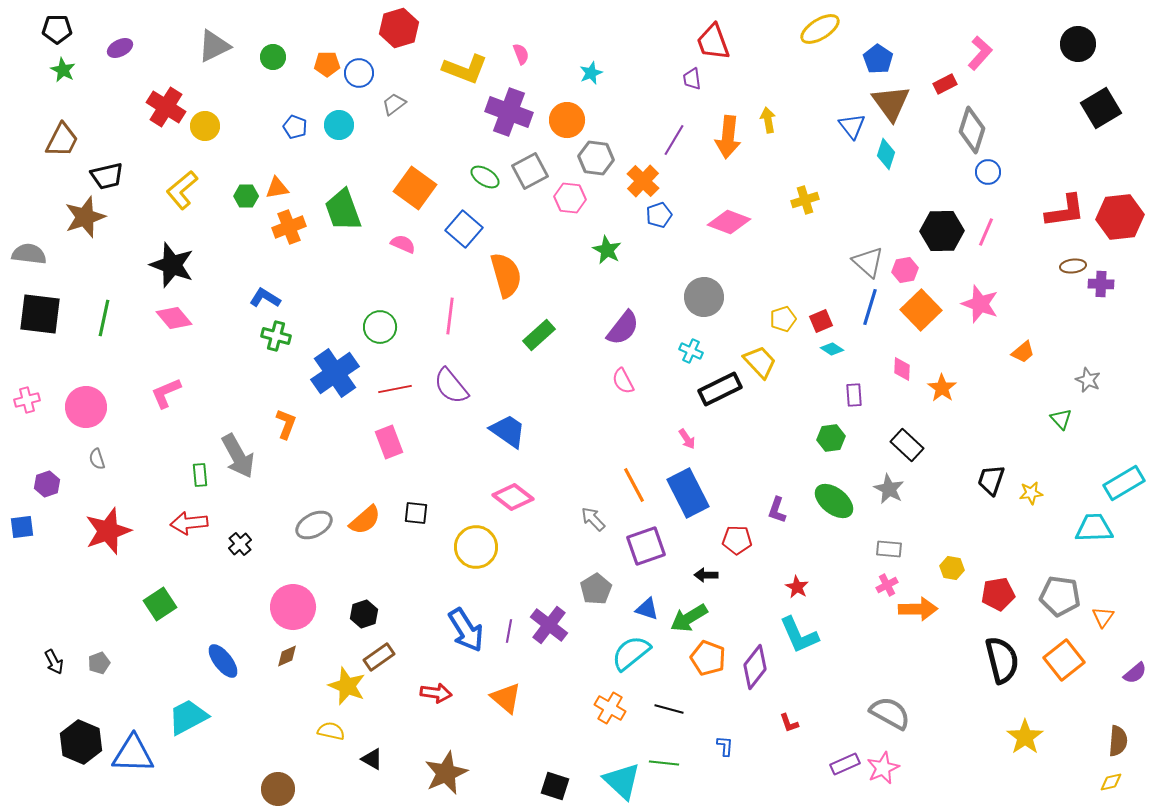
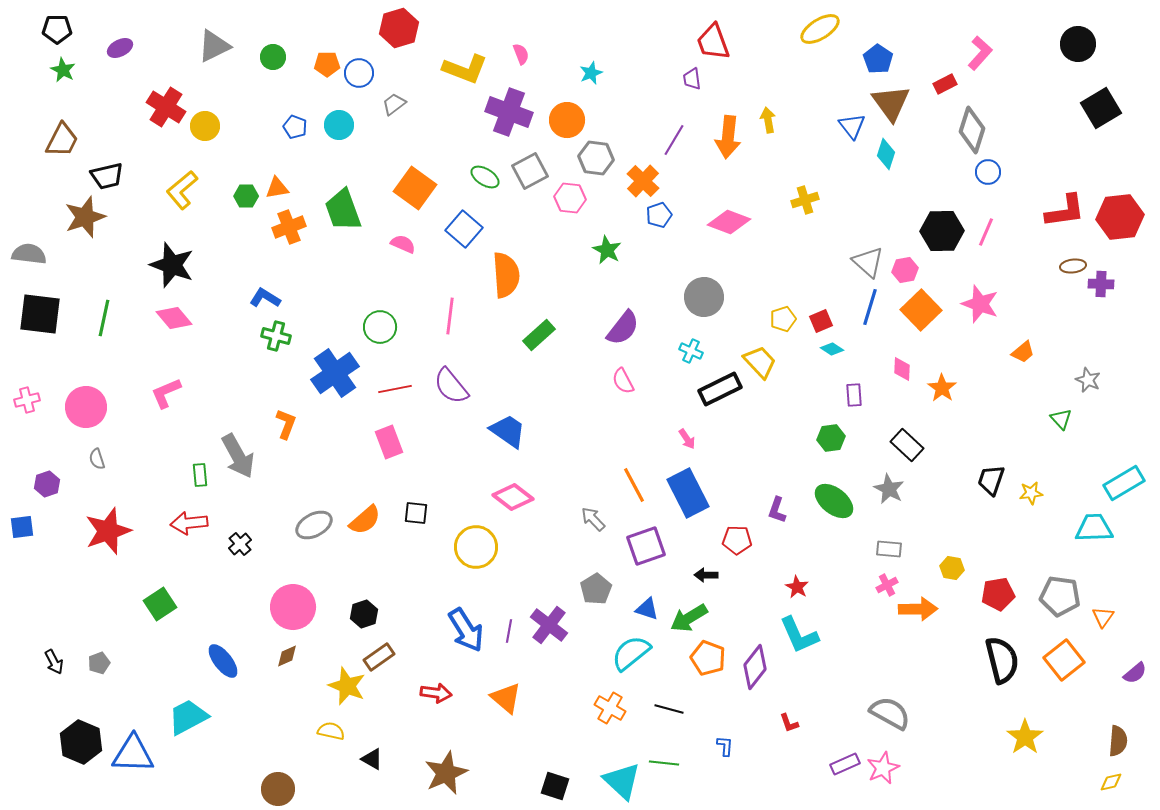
orange semicircle at (506, 275): rotated 12 degrees clockwise
